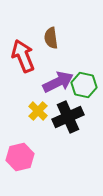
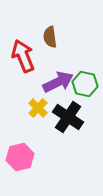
brown semicircle: moved 1 px left, 1 px up
green hexagon: moved 1 px right, 1 px up
yellow cross: moved 3 px up
black cross: rotated 32 degrees counterclockwise
